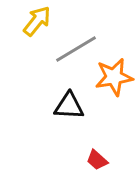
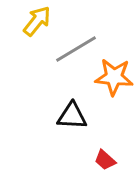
orange star: rotated 15 degrees clockwise
black triangle: moved 3 px right, 10 px down
red trapezoid: moved 8 px right
